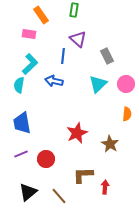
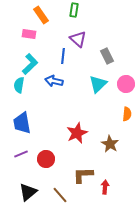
brown line: moved 1 px right, 1 px up
